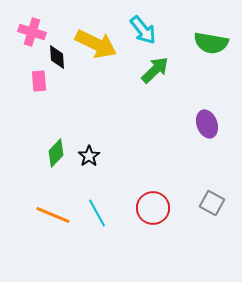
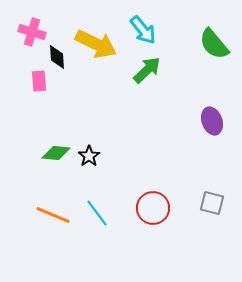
green semicircle: moved 3 px right, 1 px down; rotated 40 degrees clockwise
green arrow: moved 8 px left
purple ellipse: moved 5 px right, 3 px up
green diamond: rotated 52 degrees clockwise
gray square: rotated 15 degrees counterclockwise
cyan line: rotated 8 degrees counterclockwise
